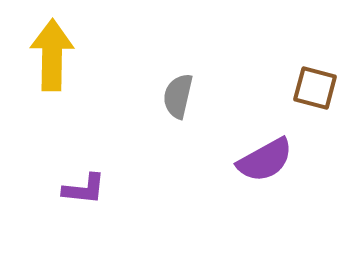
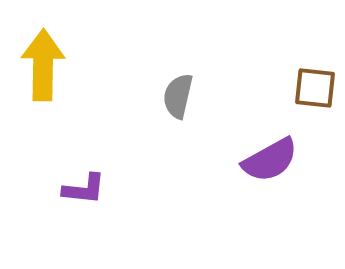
yellow arrow: moved 9 px left, 10 px down
brown square: rotated 9 degrees counterclockwise
purple semicircle: moved 5 px right
